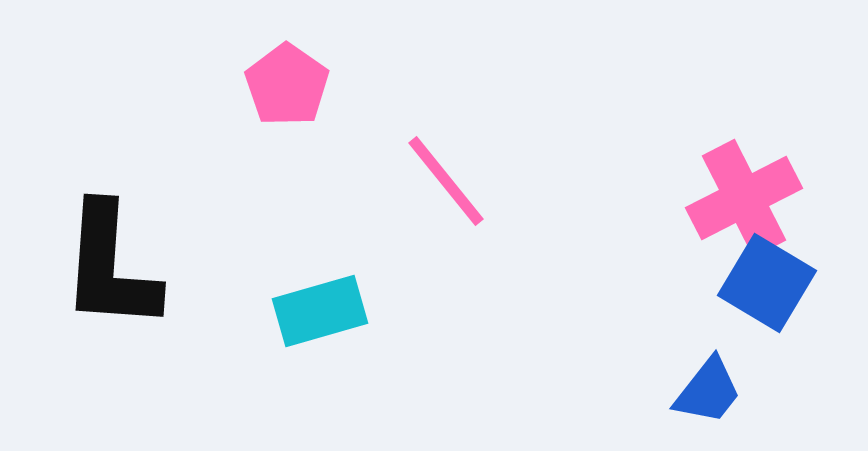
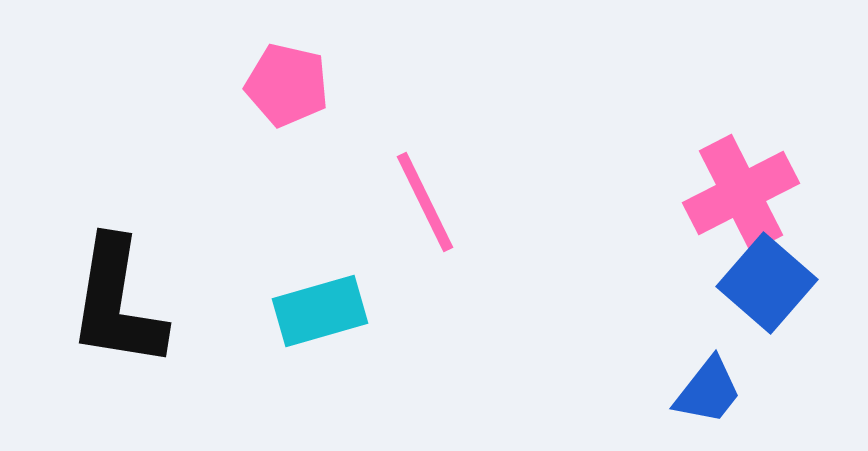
pink pentagon: rotated 22 degrees counterclockwise
pink line: moved 21 px left, 21 px down; rotated 13 degrees clockwise
pink cross: moved 3 px left, 5 px up
black L-shape: moved 7 px right, 36 px down; rotated 5 degrees clockwise
blue square: rotated 10 degrees clockwise
